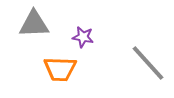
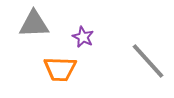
purple star: rotated 15 degrees clockwise
gray line: moved 2 px up
